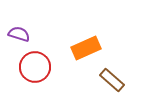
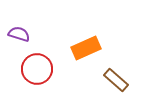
red circle: moved 2 px right, 2 px down
brown rectangle: moved 4 px right
